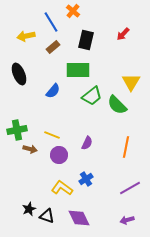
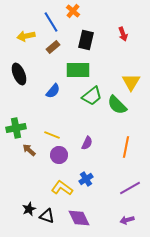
red arrow: rotated 64 degrees counterclockwise
green cross: moved 1 px left, 2 px up
brown arrow: moved 1 px left, 1 px down; rotated 152 degrees counterclockwise
